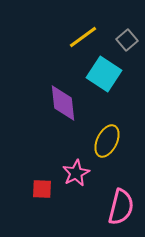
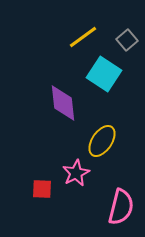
yellow ellipse: moved 5 px left; rotated 8 degrees clockwise
